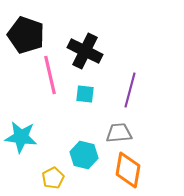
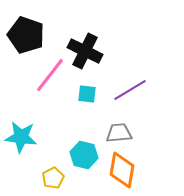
pink line: rotated 51 degrees clockwise
purple line: rotated 44 degrees clockwise
cyan square: moved 2 px right
orange diamond: moved 6 px left
